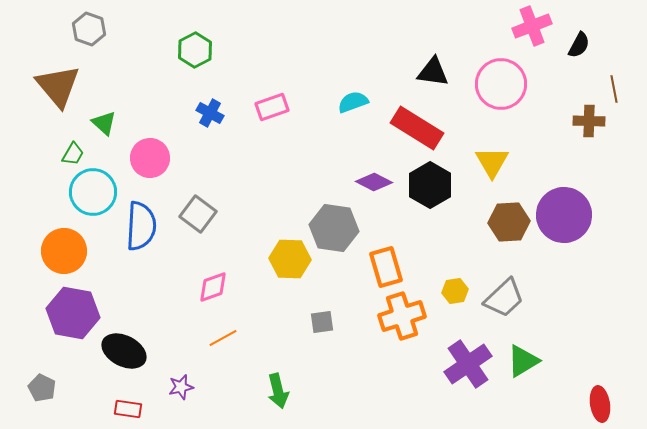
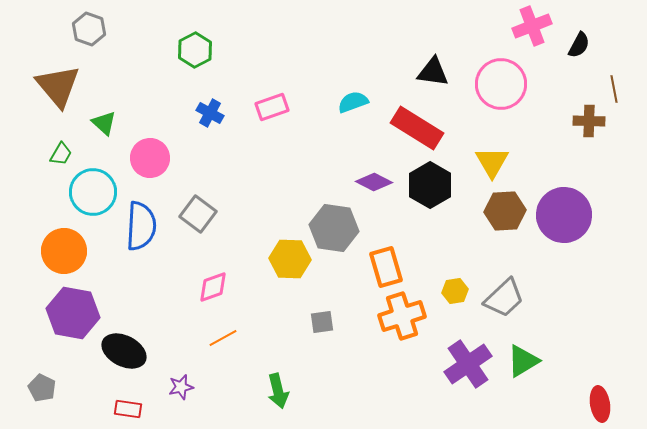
green trapezoid at (73, 154): moved 12 px left
brown hexagon at (509, 222): moved 4 px left, 11 px up
